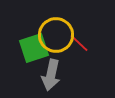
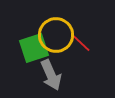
red line: moved 2 px right
gray arrow: rotated 36 degrees counterclockwise
